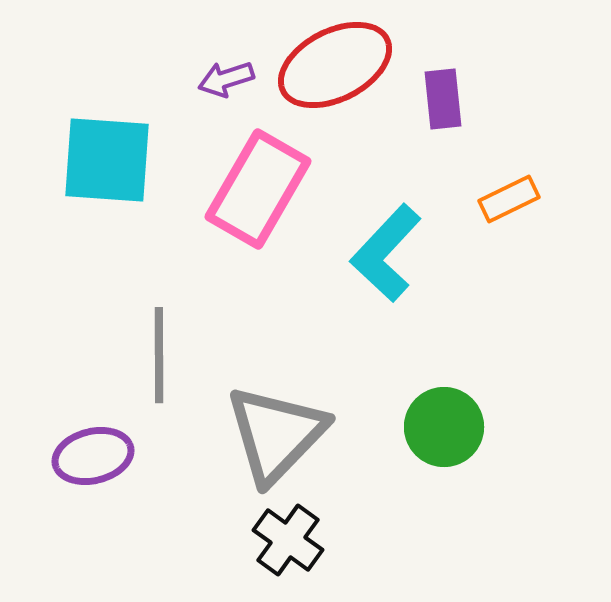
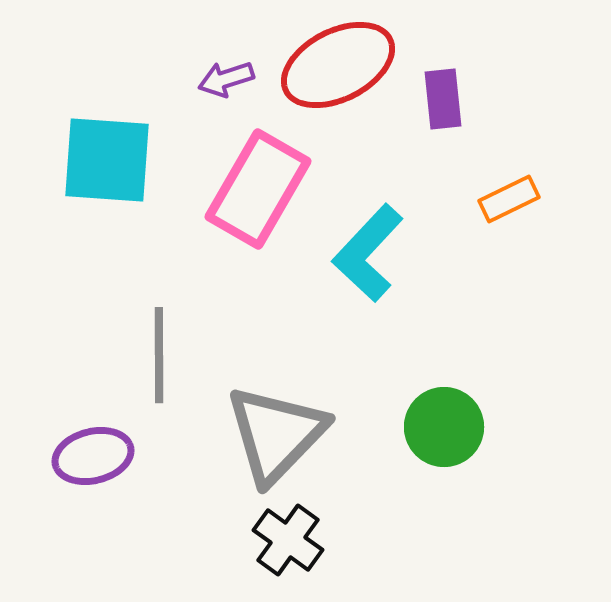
red ellipse: moved 3 px right
cyan L-shape: moved 18 px left
